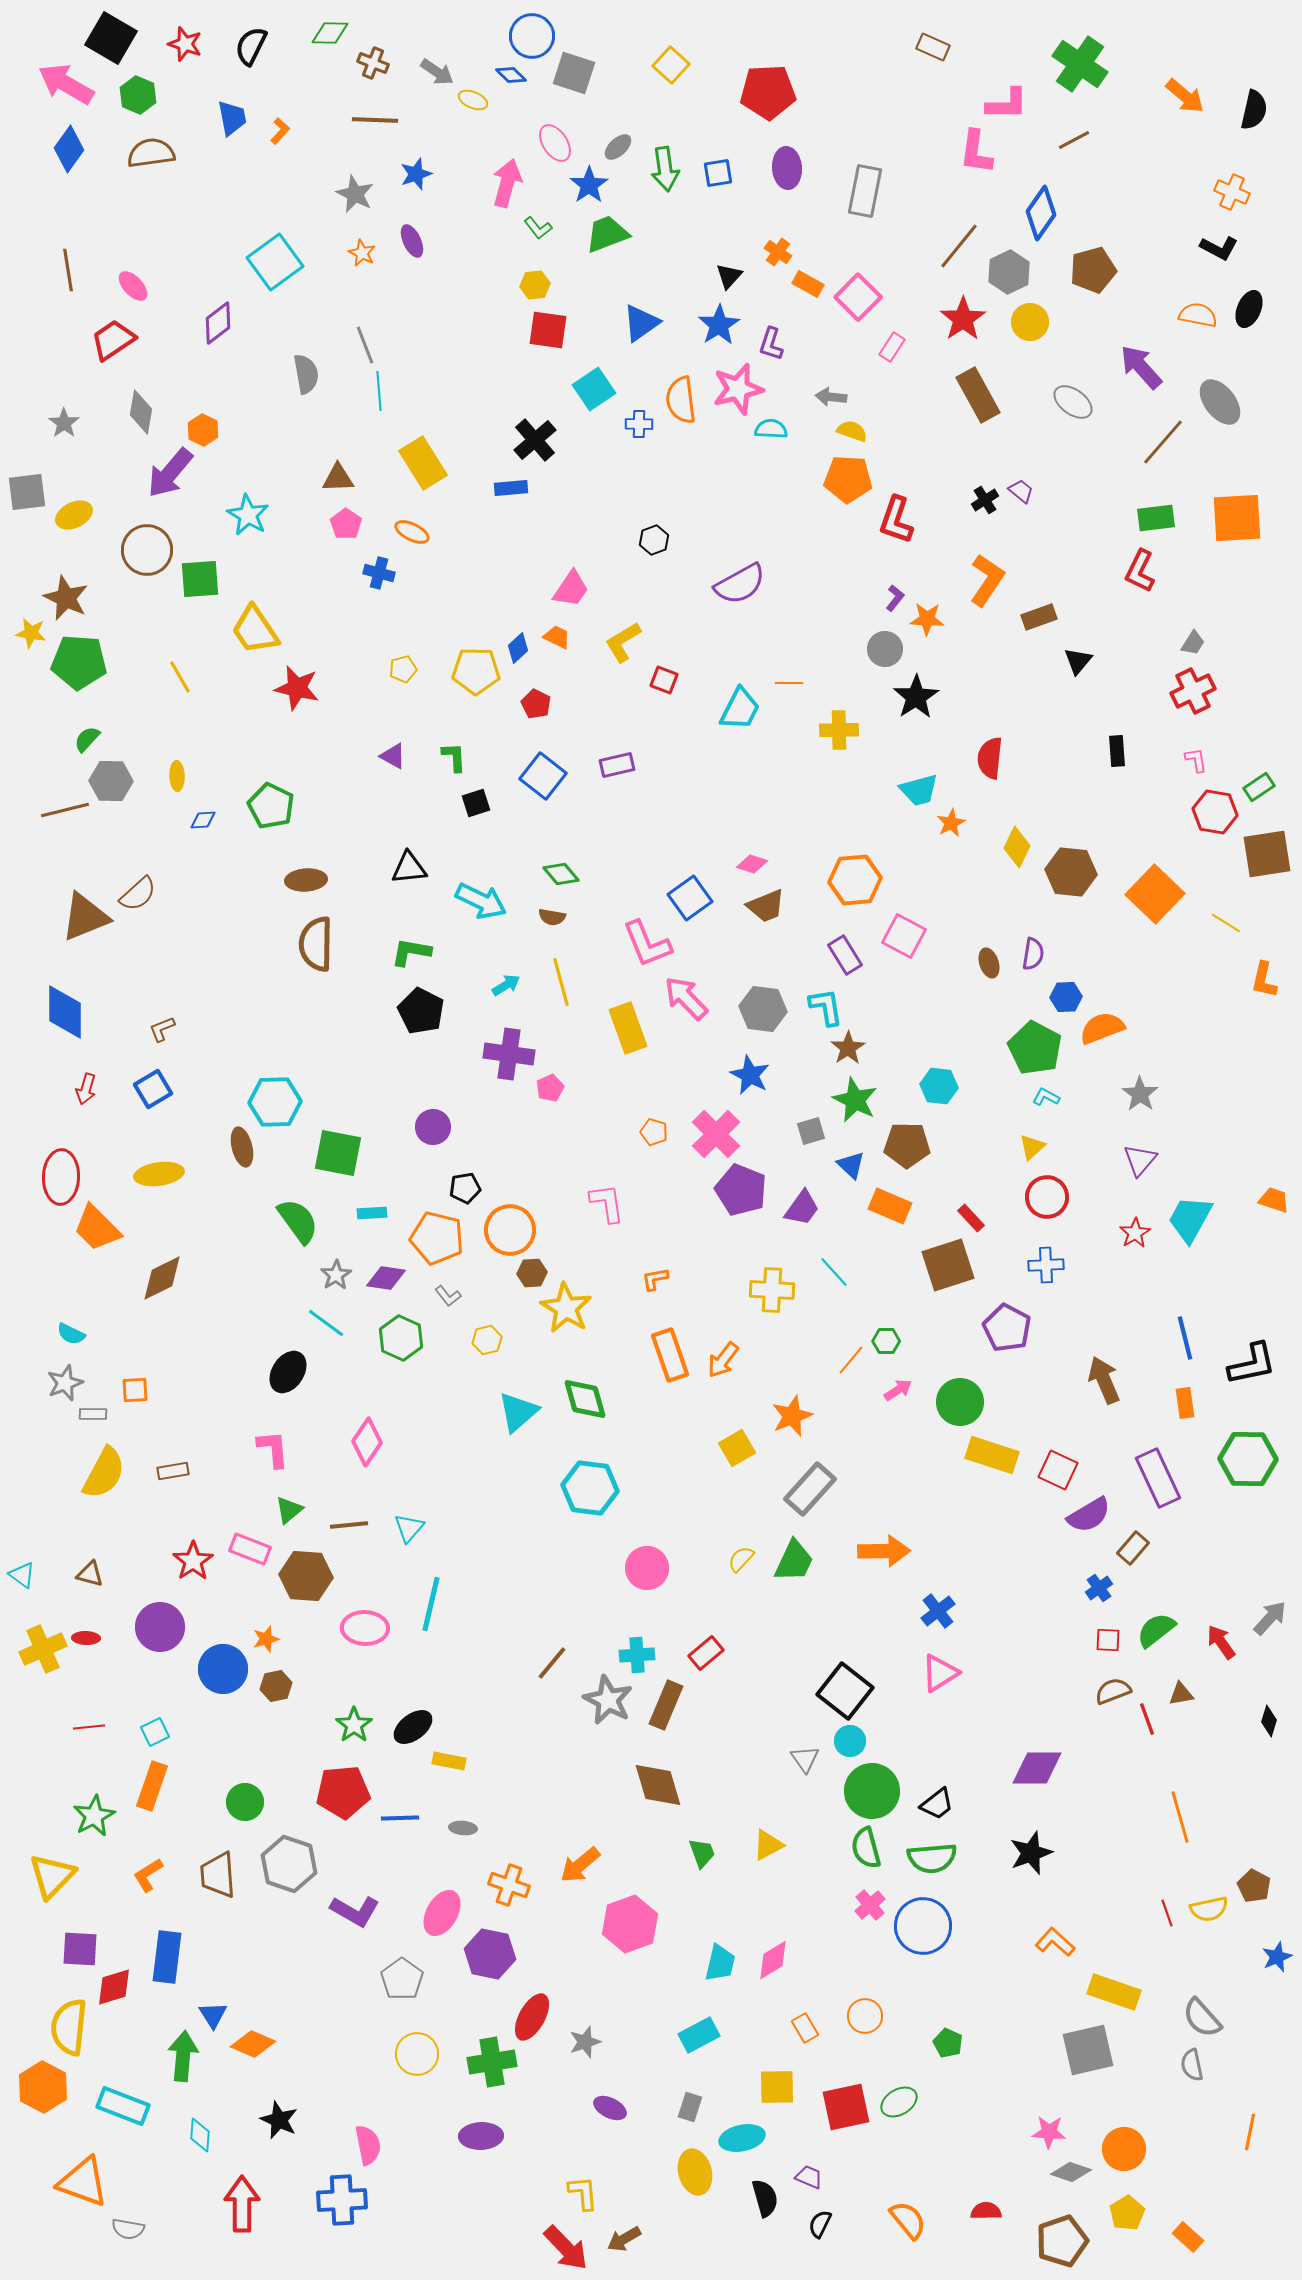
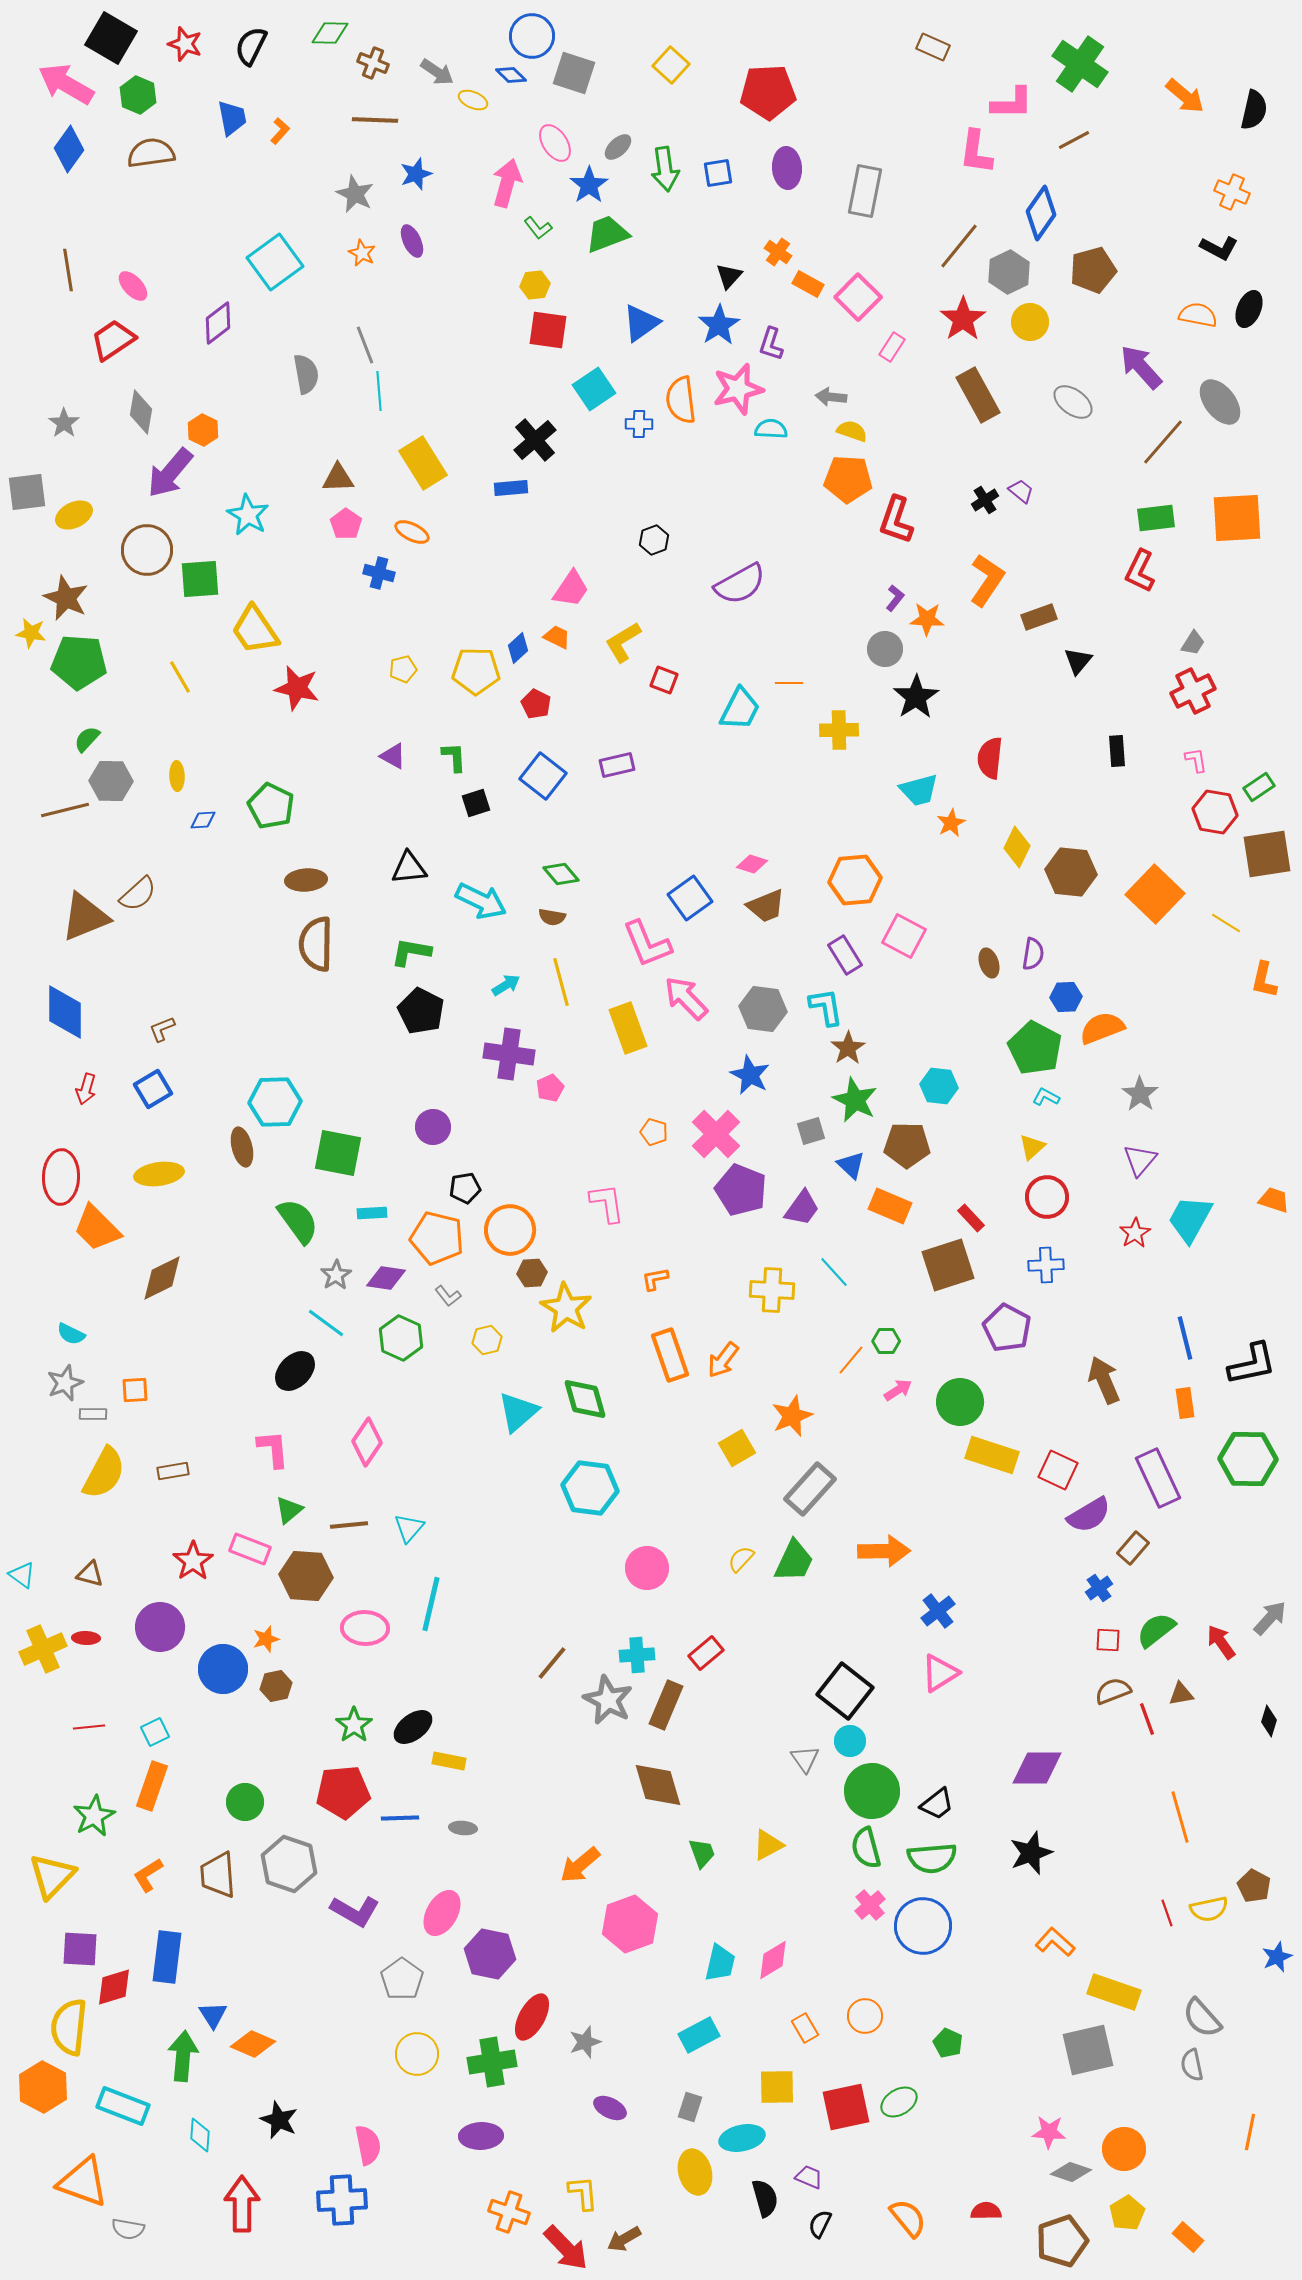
pink L-shape at (1007, 104): moved 5 px right, 1 px up
black ellipse at (288, 1372): moved 7 px right, 1 px up; rotated 12 degrees clockwise
orange cross at (509, 1885): moved 327 px down
orange semicircle at (908, 2220): moved 2 px up
